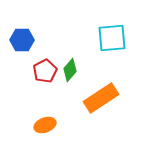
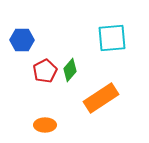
orange ellipse: rotated 20 degrees clockwise
